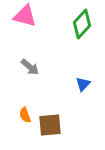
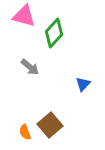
pink triangle: moved 1 px left
green diamond: moved 28 px left, 9 px down
orange semicircle: moved 17 px down
brown square: rotated 35 degrees counterclockwise
